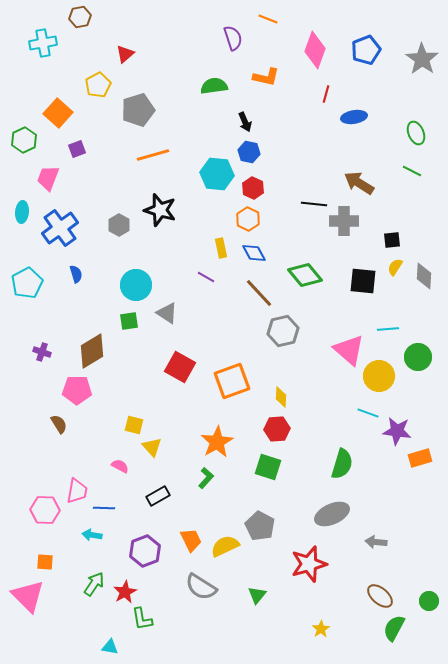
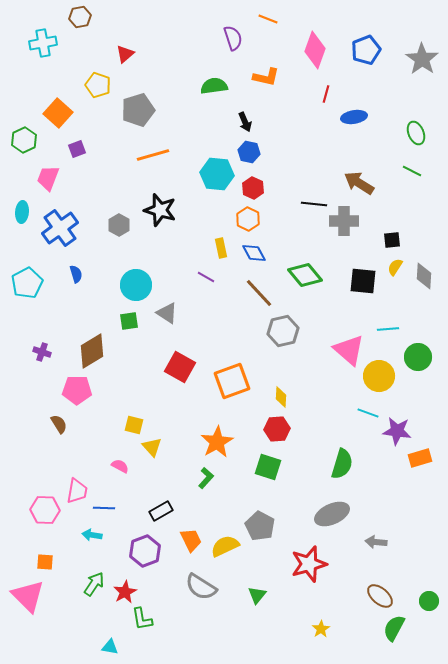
yellow pentagon at (98, 85): rotated 25 degrees counterclockwise
black rectangle at (158, 496): moved 3 px right, 15 px down
